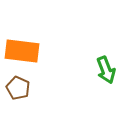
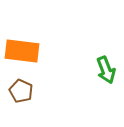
brown pentagon: moved 3 px right, 3 px down
